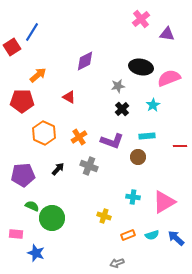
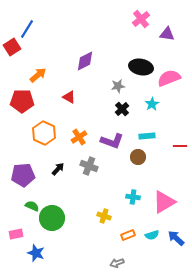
blue line: moved 5 px left, 3 px up
cyan star: moved 1 px left, 1 px up
pink rectangle: rotated 16 degrees counterclockwise
